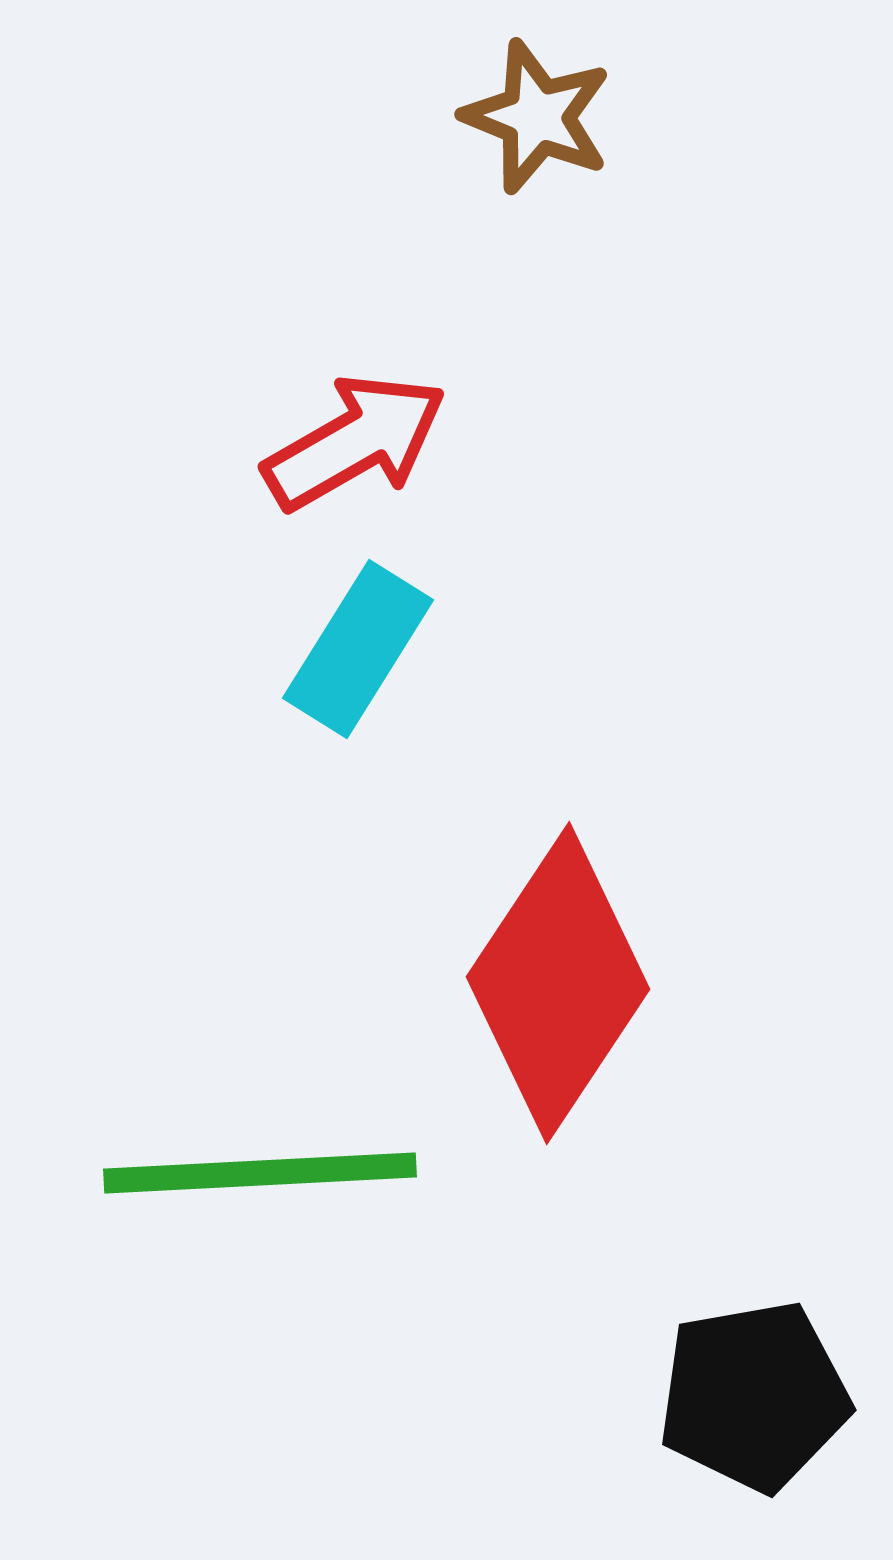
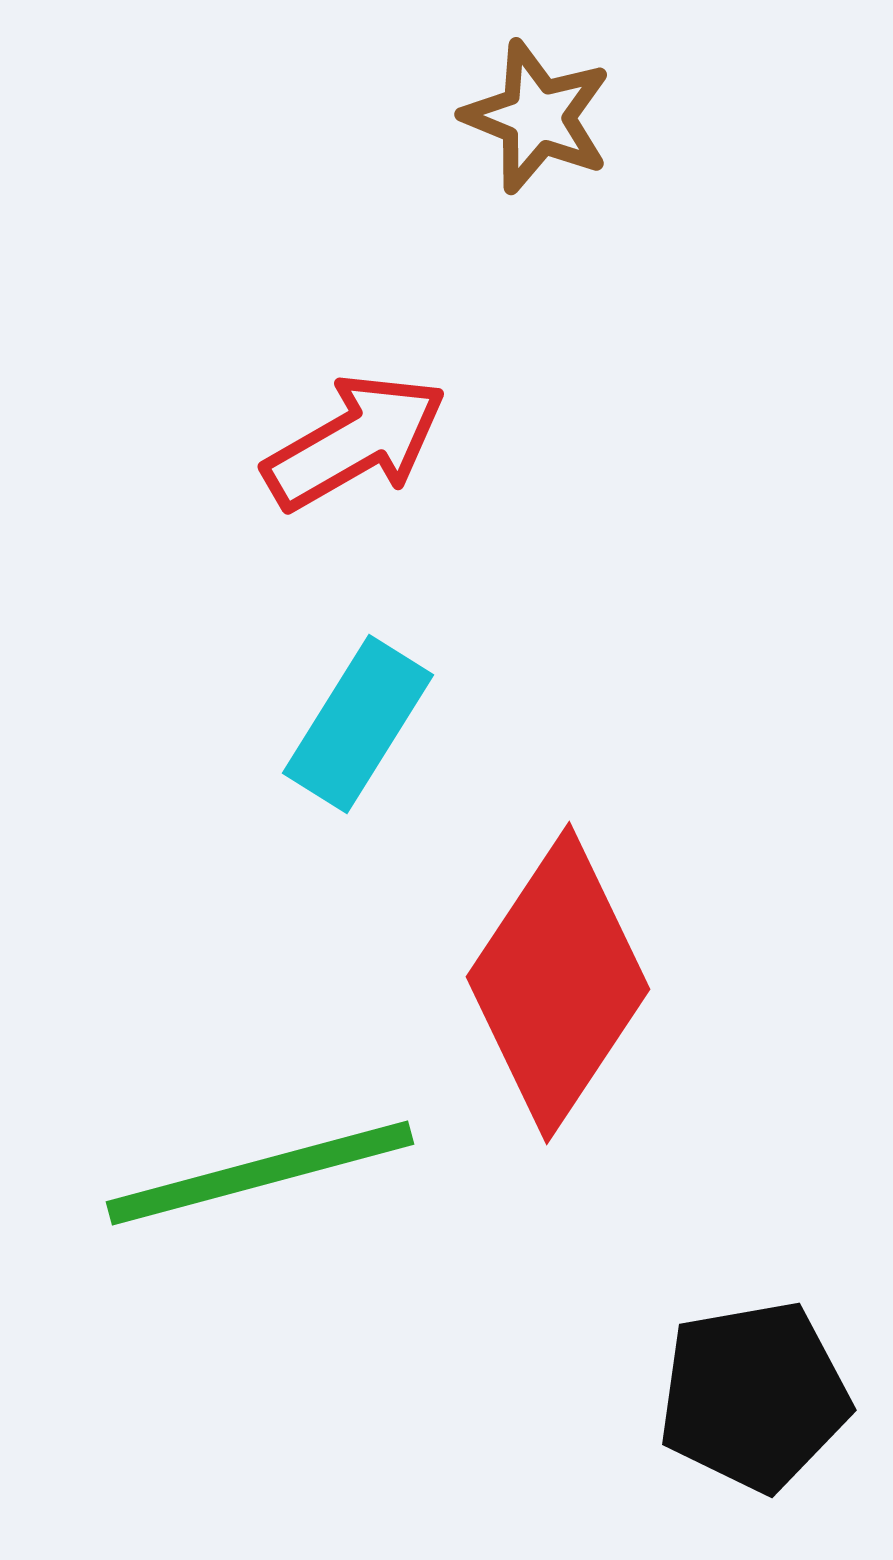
cyan rectangle: moved 75 px down
green line: rotated 12 degrees counterclockwise
